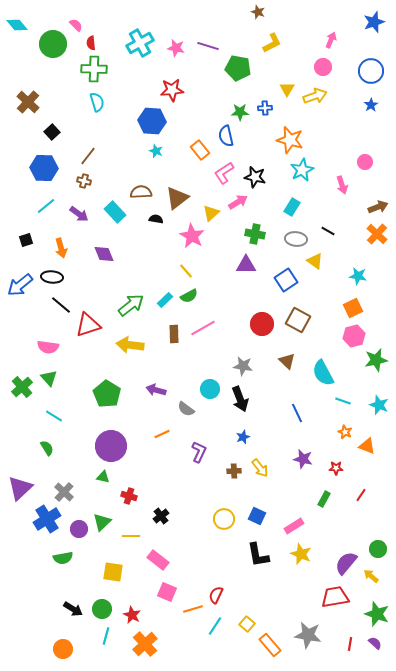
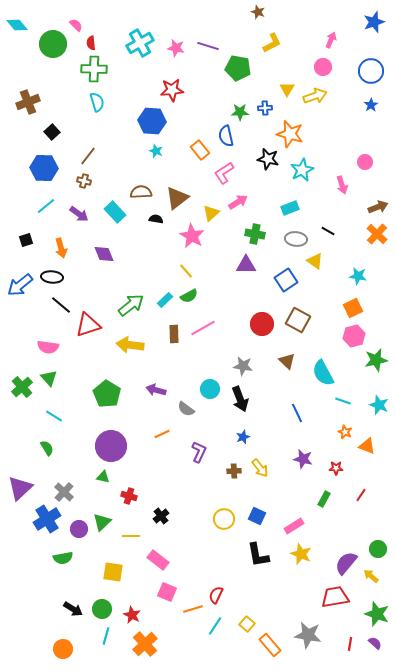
brown cross at (28, 102): rotated 25 degrees clockwise
orange star at (290, 140): moved 6 px up
black star at (255, 177): moved 13 px right, 18 px up
cyan rectangle at (292, 207): moved 2 px left, 1 px down; rotated 36 degrees clockwise
